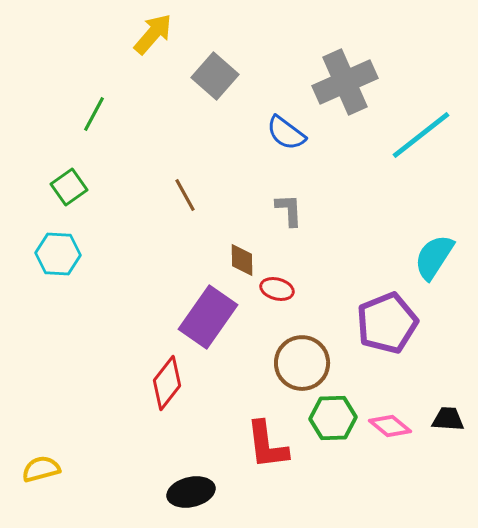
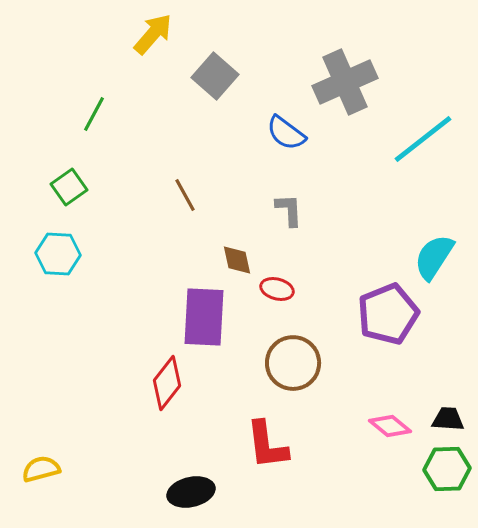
cyan line: moved 2 px right, 4 px down
brown diamond: moved 5 px left; rotated 12 degrees counterclockwise
purple rectangle: moved 4 px left; rotated 32 degrees counterclockwise
purple pentagon: moved 1 px right, 9 px up
brown circle: moved 9 px left
green hexagon: moved 114 px right, 51 px down
